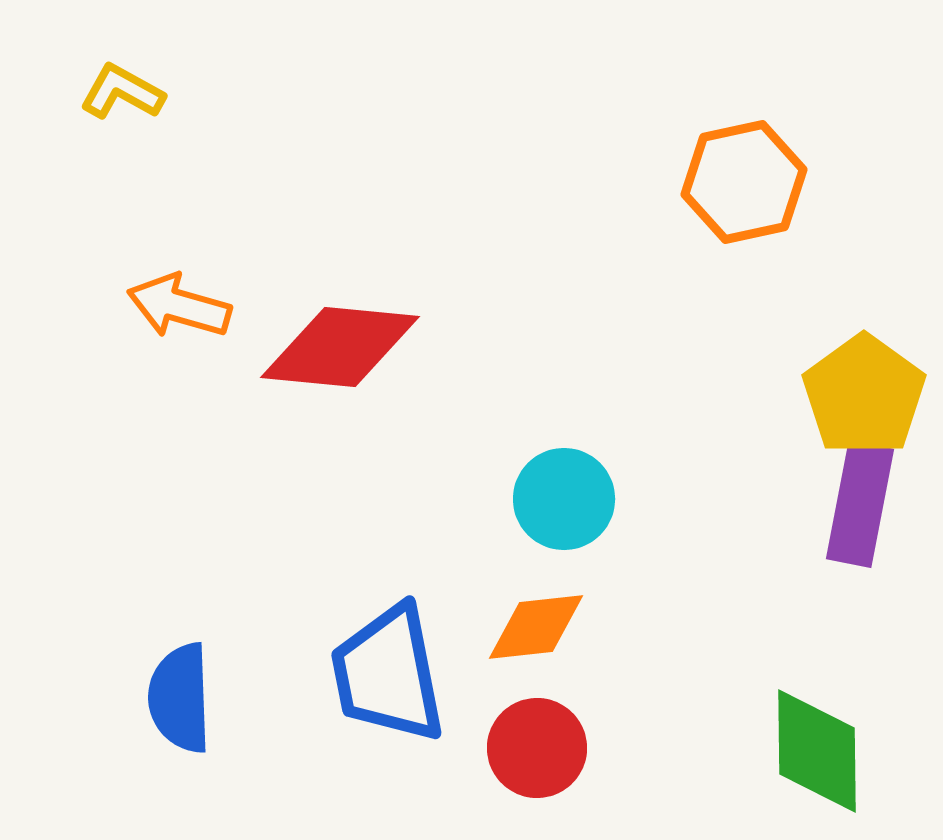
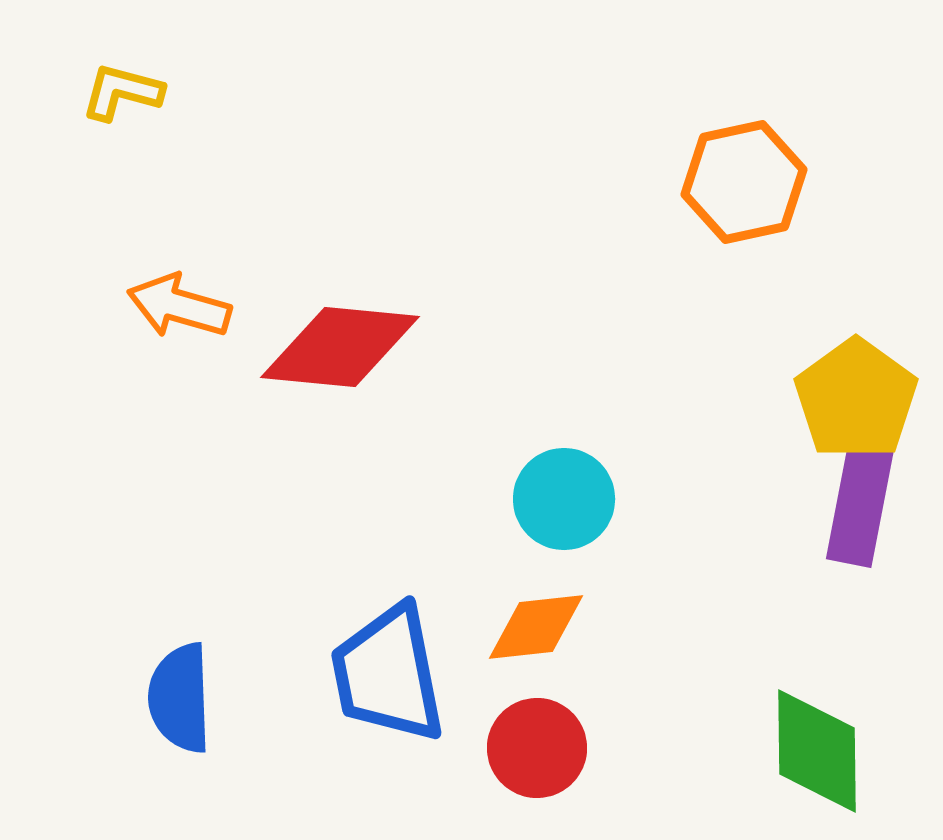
yellow L-shape: rotated 14 degrees counterclockwise
yellow pentagon: moved 8 px left, 4 px down
